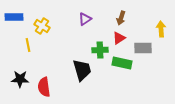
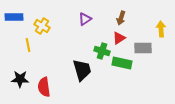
green cross: moved 2 px right, 1 px down; rotated 21 degrees clockwise
